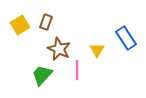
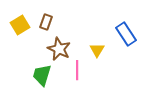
blue rectangle: moved 4 px up
green trapezoid: rotated 25 degrees counterclockwise
